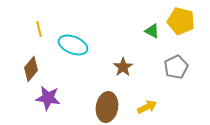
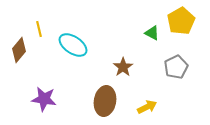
yellow pentagon: rotated 28 degrees clockwise
green triangle: moved 2 px down
cyan ellipse: rotated 12 degrees clockwise
brown diamond: moved 12 px left, 19 px up
purple star: moved 4 px left, 1 px down
brown ellipse: moved 2 px left, 6 px up
